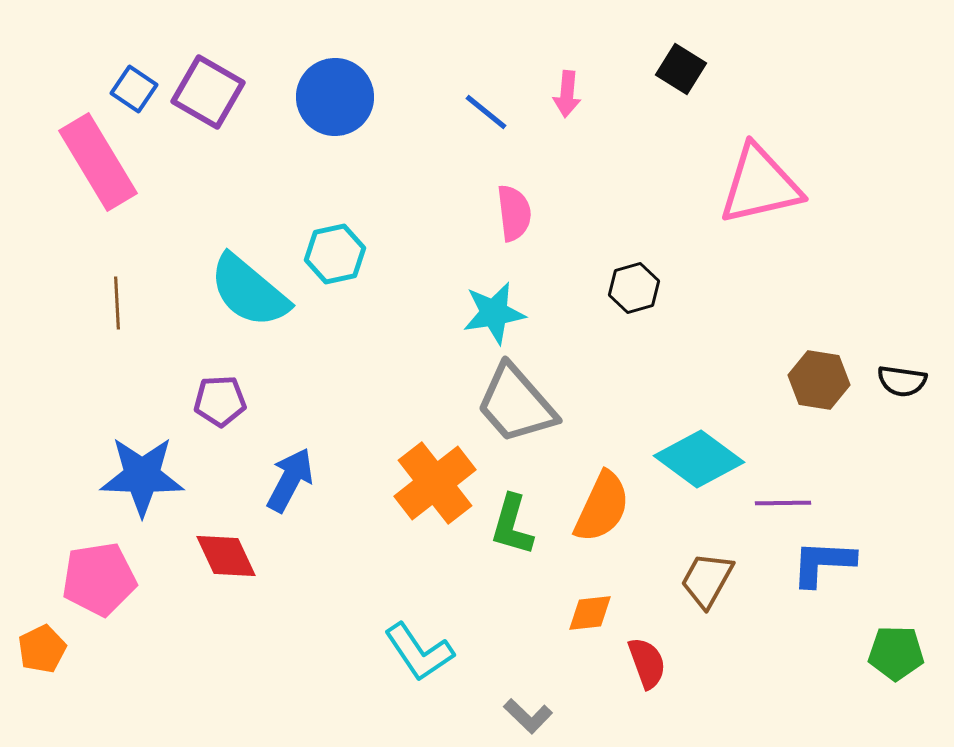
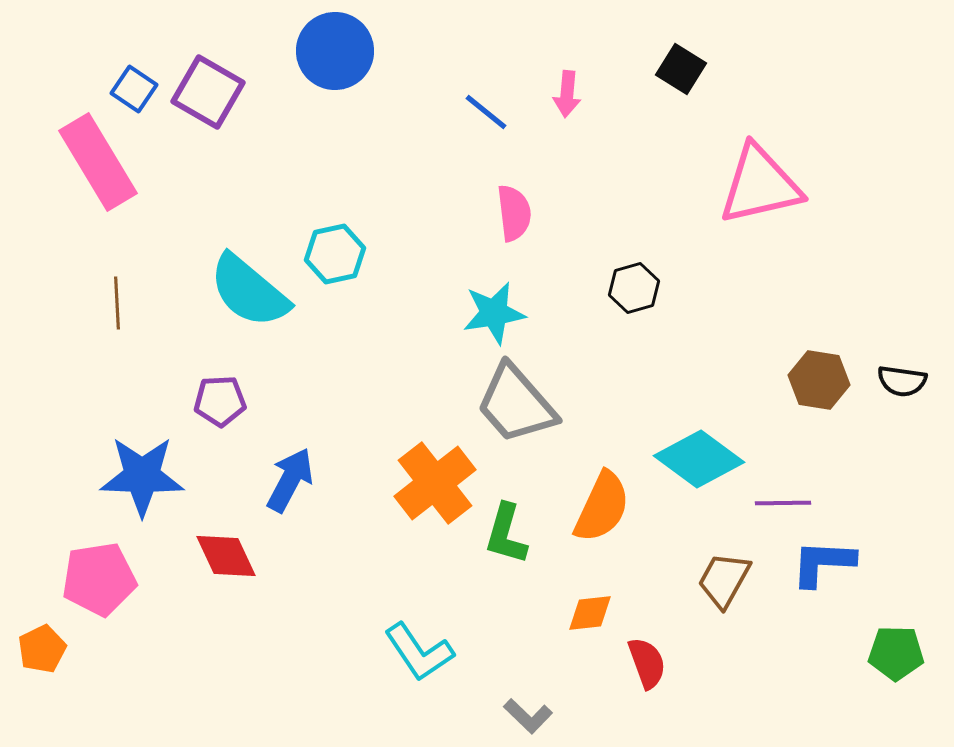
blue circle: moved 46 px up
green L-shape: moved 6 px left, 9 px down
brown trapezoid: moved 17 px right
